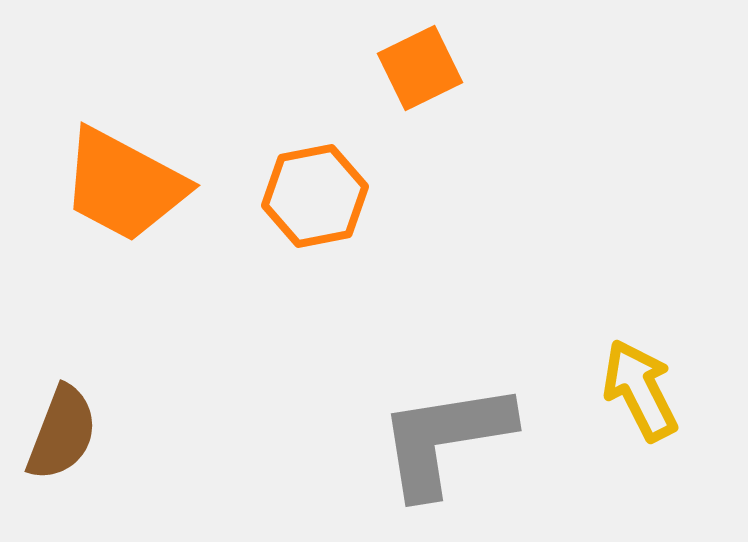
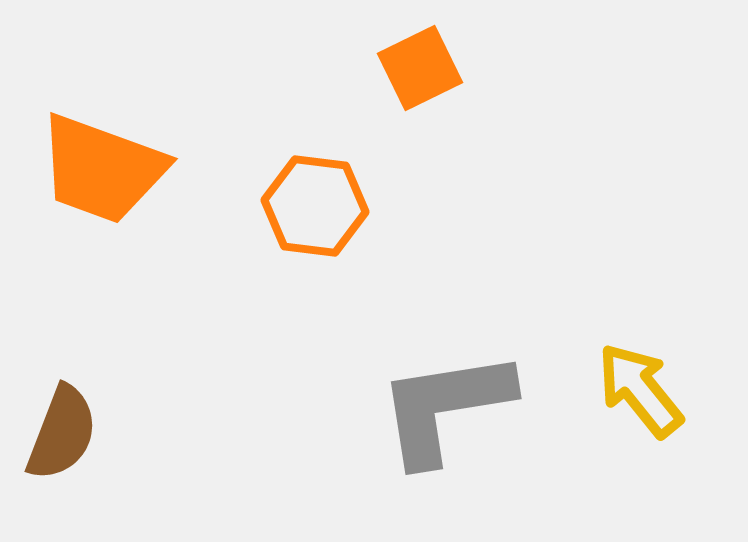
orange trapezoid: moved 22 px left, 16 px up; rotated 8 degrees counterclockwise
orange hexagon: moved 10 px down; rotated 18 degrees clockwise
yellow arrow: rotated 12 degrees counterclockwise
gray L-shape: moved 32 px up
